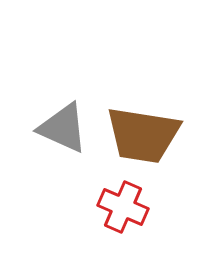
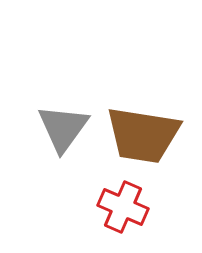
gray triangle: rotated 42 degrees clockwise
